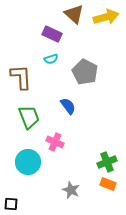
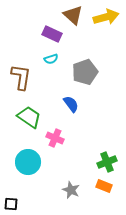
brown triangle: moved 1 px left, 1 px down
gray pentagon: rotated 25 degrees clockwise
brown L-shape: rotated 12 degrees clockwise
blue semicircle: moved 3 px right, 2 px up
green trapezoid: rotated 35 degrees counterclockwise
pink cross: moved 4 px up
orange rectangle: moved 4 px left, 2 px down
